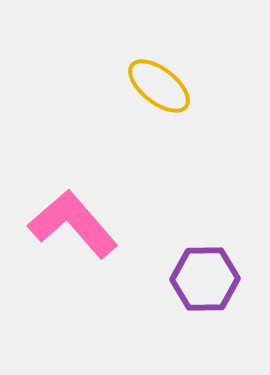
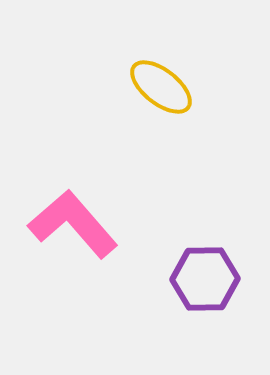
yellow ellipse: moved 2 px right, 1 px down
